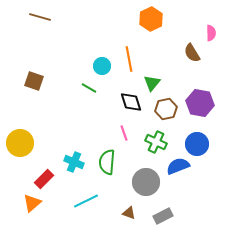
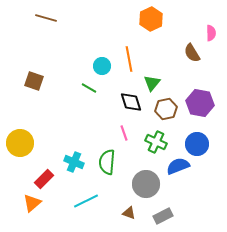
brown line: moved 6 px right, 1 px down
gray circle: moved 2 px down
